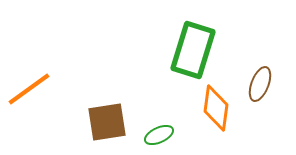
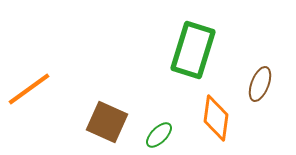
orange diamond: moved 10 px down
brown square: rotated 33 degrees clockwise
green ellipse: rotated 20 degrees counterclockwise
